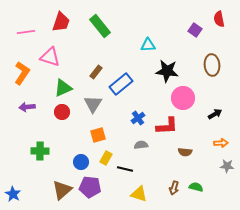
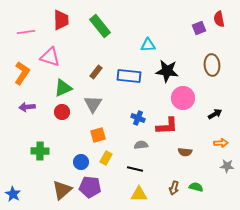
red trapezoid: moved 2 px up; rotated 20 degrees counterclockwise
purple square: moved 4 px right, 2 px up; rotated 32 degrees clockwise
blue rectangle: moved 8 px right, 8 px up; rotated 45 degrees clockwise
blue cross: rotated 32 degrees counterclockwise
black line: moved 10 px right
yellow triangle: rotated 18 degrees counterclockwise
